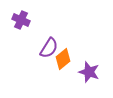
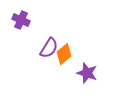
orange diamond: moved 1 px right, 5 px up
purple star: moved 2 px left, 1 px down
